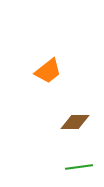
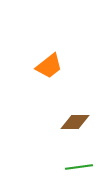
orange trapezoid: moved 1 px right, 5 px up
